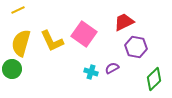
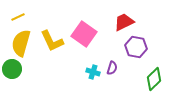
yellow line: moved 7 px down
purple semicircle: rotated 136 degrees clockwise
cyan cross: moved 2 px right
